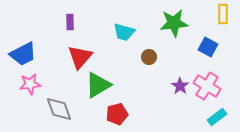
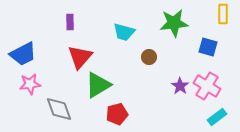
blue square: rotated 12 degrees counterclockwise
